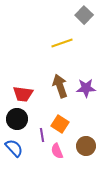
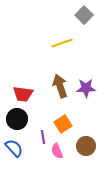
orange square: moved 3 px right; rotated 24 degrees clockwise
purple line: moved 1 px right, 2 px down
